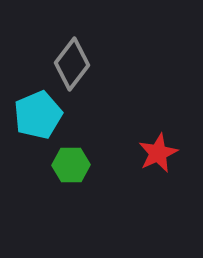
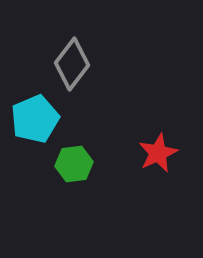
cyan pentagon: moved 3 px left, 4 px down
green hexagon: moved 3 px right, 1 px up; rotated 6 degrees counterclockwise
